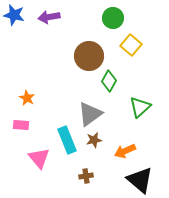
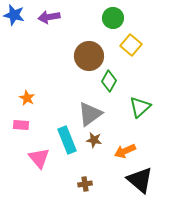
brown star: rotated 21 degrees clockwise
brown cross: moved 1 px left, 8 px down
